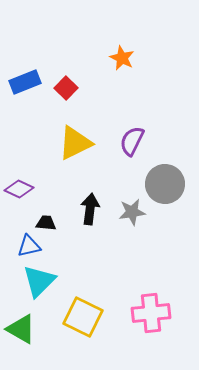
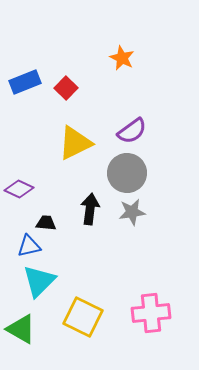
purple semicircle: moved 10 px up; rotated 152 degrees counterclockwise
gray circle: moved 38 px left, 11 px up
